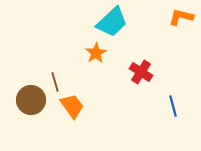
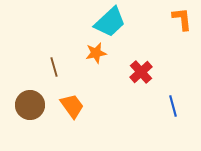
orange L-shape: moved 1 px right, 2 px down; rotated 70 degrees clockwise
cyan trapezoid: moved 2 px left
orange star: rotated 20 degrees clockwise
red cross: rotated 15 degrees clockwise
brown line: moved 1 px left, 15 px up
brown circle: moved 1 px left, 5 px down
